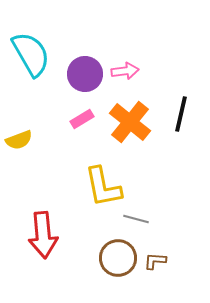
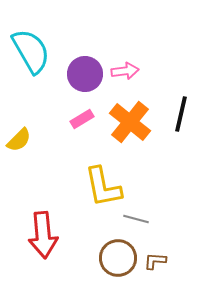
cyan semicircle: moved 3 px up
yellow semicircle: rotated 24 degrees counterclockwise
